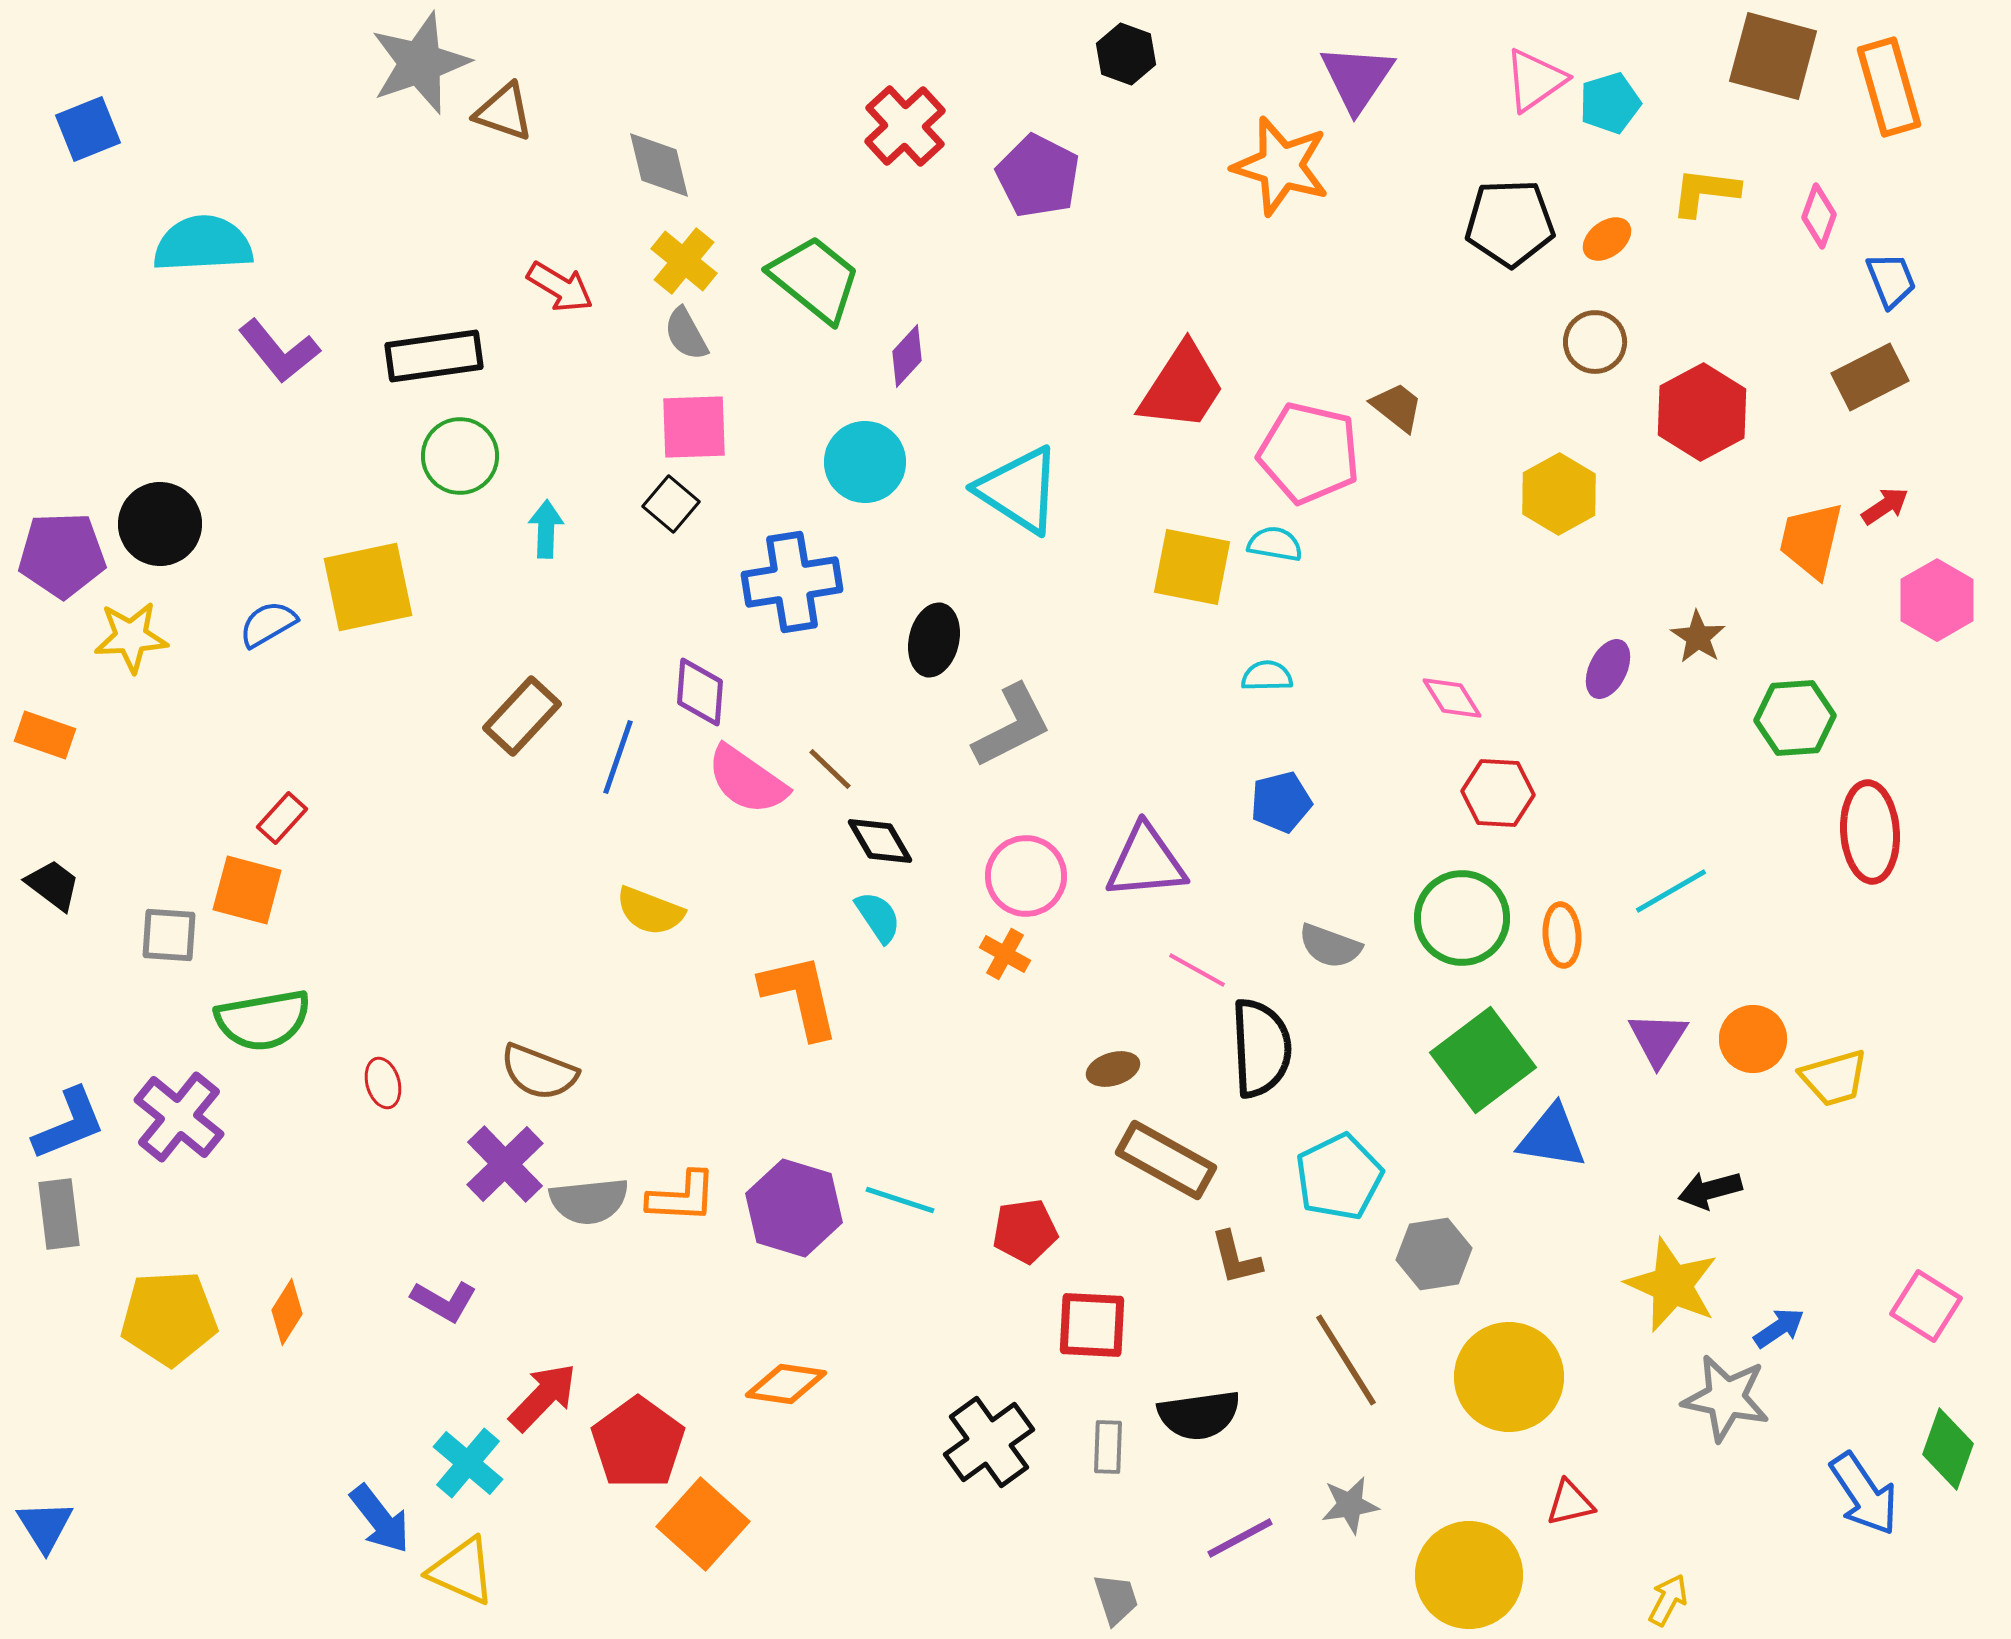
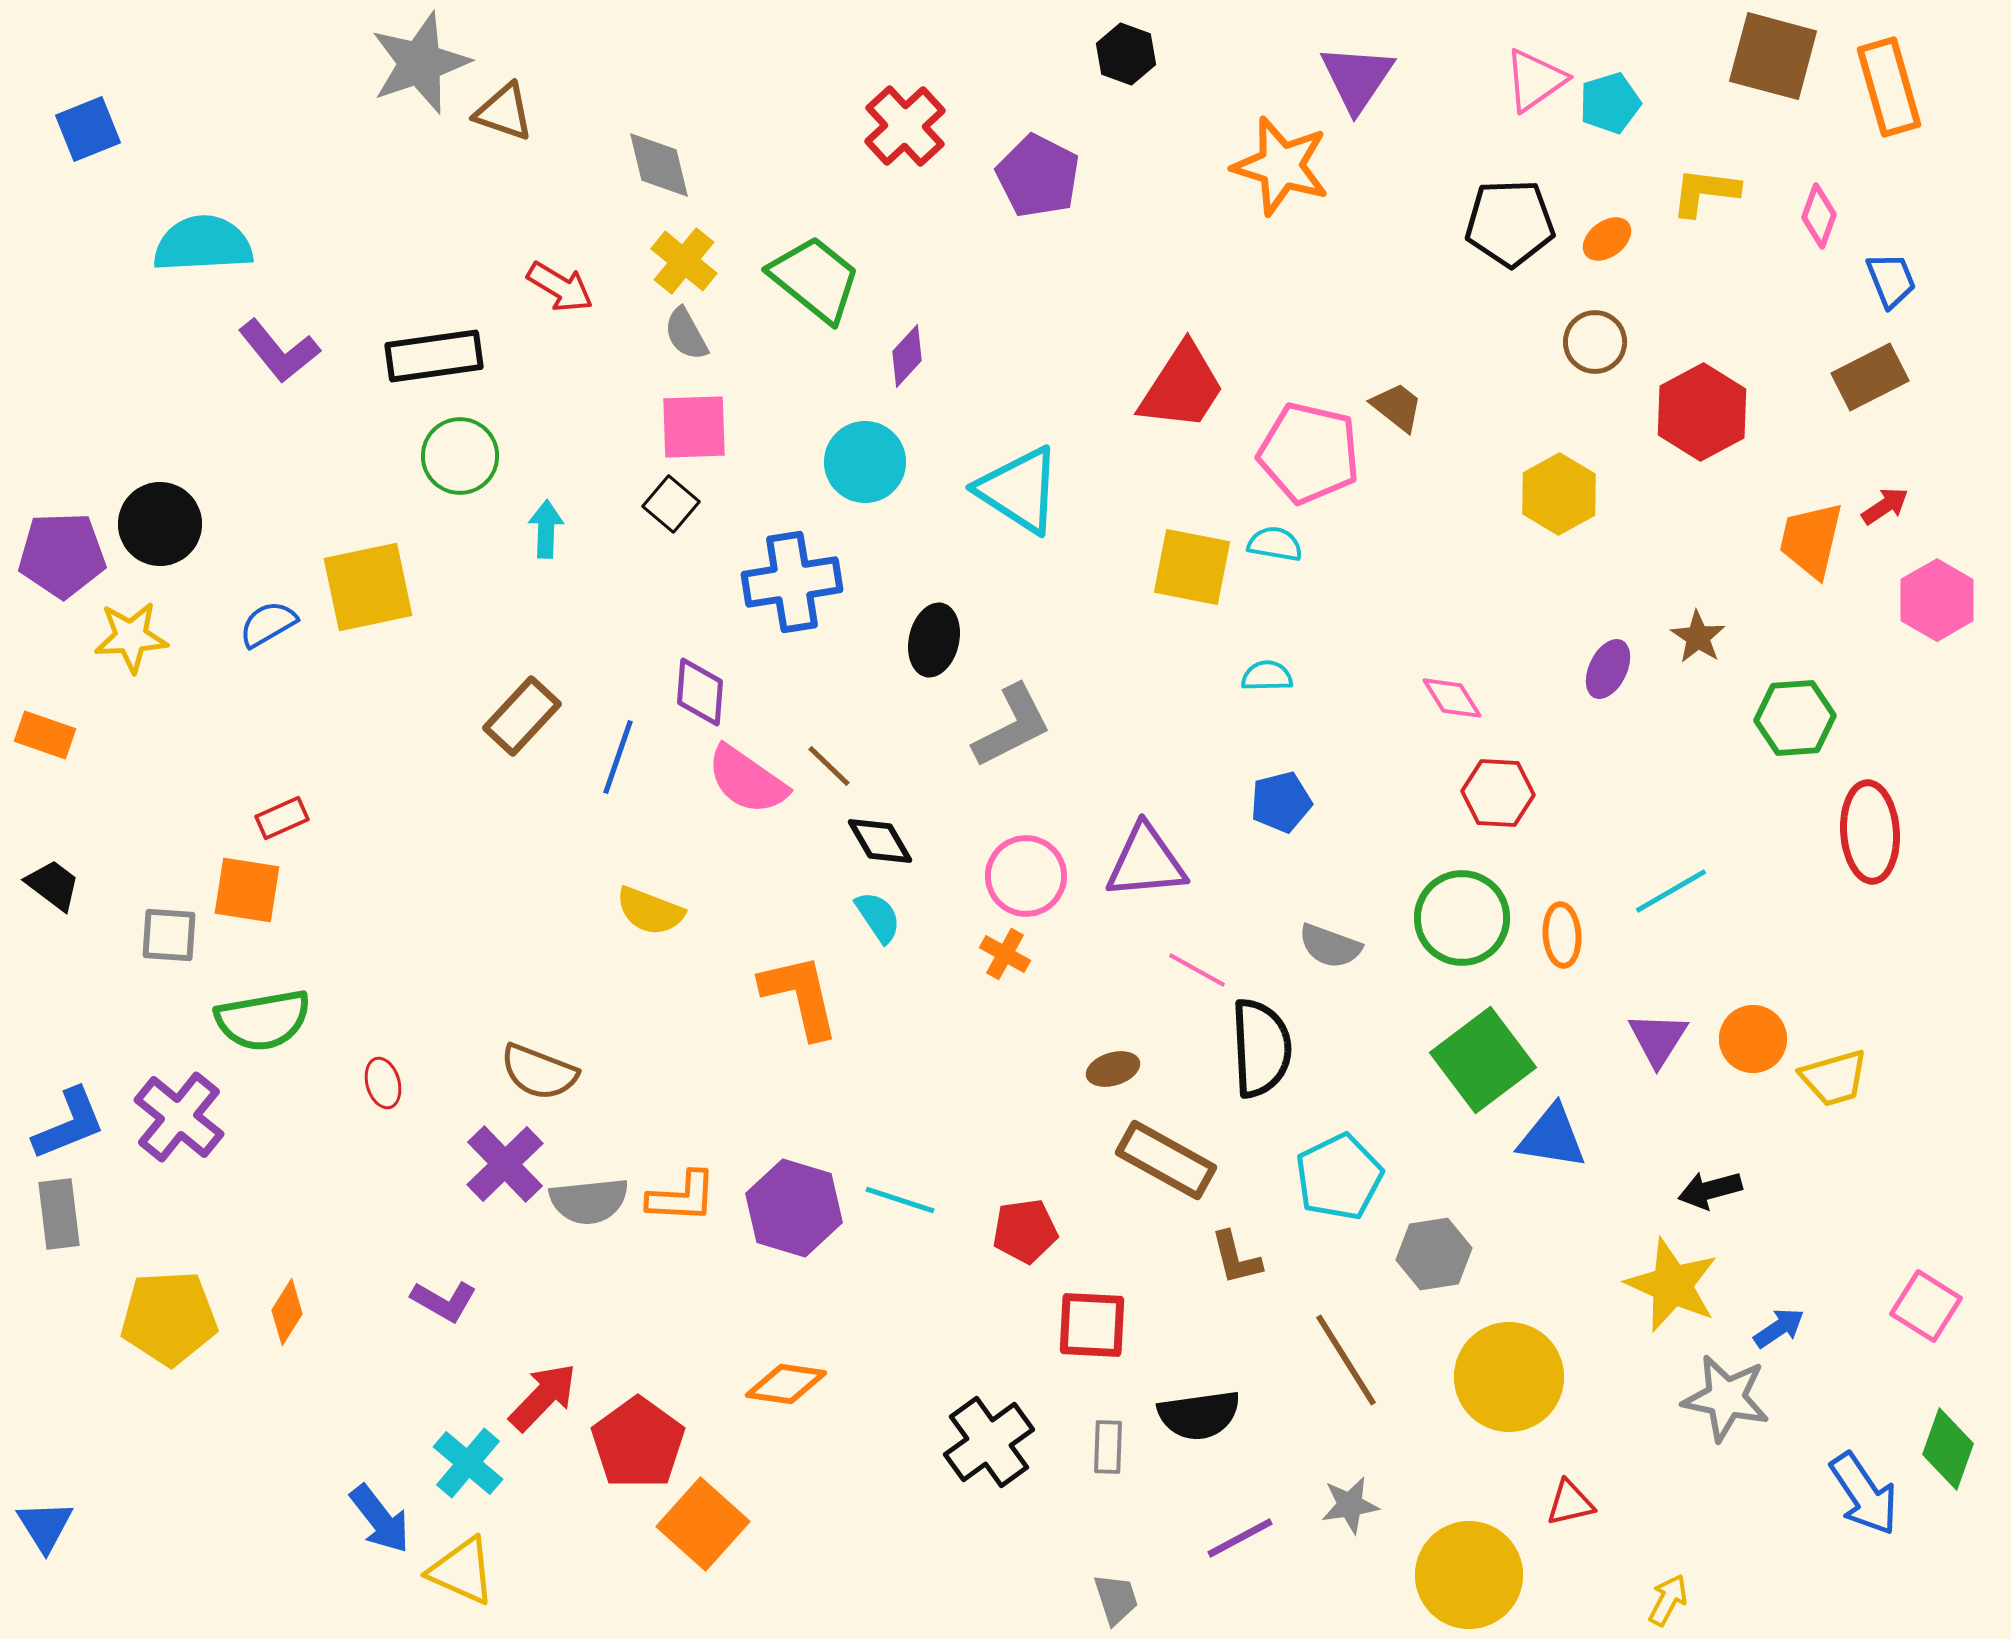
brown line at (830, 769): moved 1 px left, 3 px up
red rectangle at (282, 818): rotated 24 degrees clockwise
orange square at (247, 890): rotated 6 degrees counterclockwise
